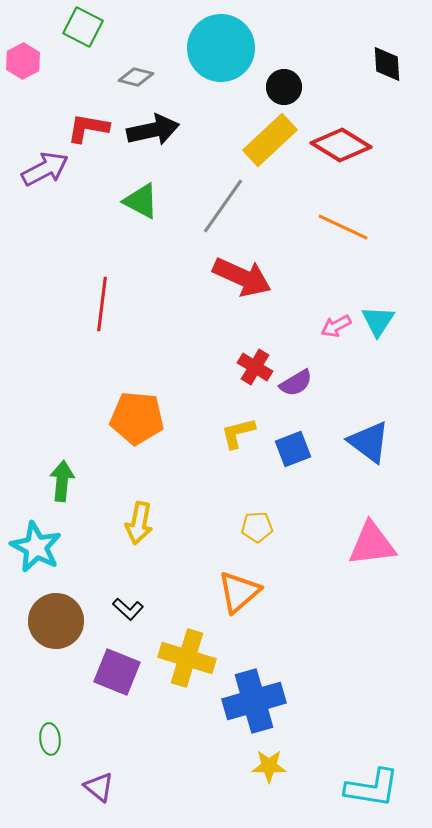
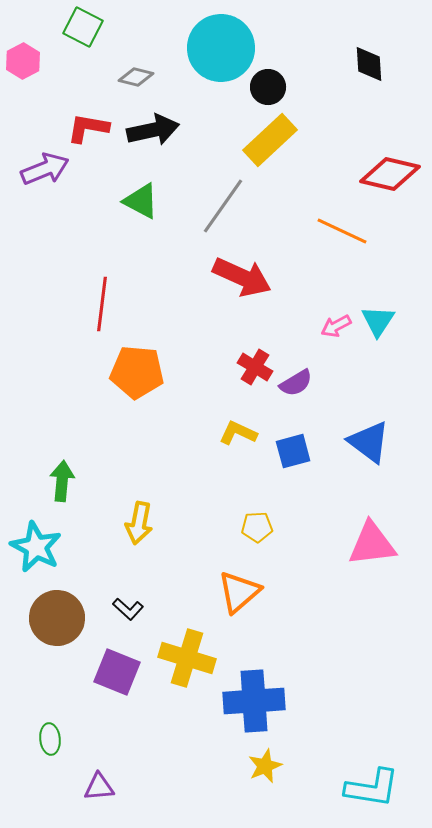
black diamond: moved 18 px left
black circle: moved 16 px left
red diamond: moved 49 px right, 29 px down; rotated 18 degrees counterclockwise
purple arrow: rotated 6 degrees clockwise
orange line: moved 1 px left, 4 px down
orange pentagon: moved 46 px up
yellow L-shape: rotated 39 degrees clockwise
blue square: moved 2 px down; rotated 6 degrees clockwise
brown circle: moved 1 px right, 3 px up
blue cross: rotated 12 degrees clockwise
yellow star: moved 4 px left; rotated 24 degrees counterclockwise
purple triangle: rotated 44 degrees counterclockwise
